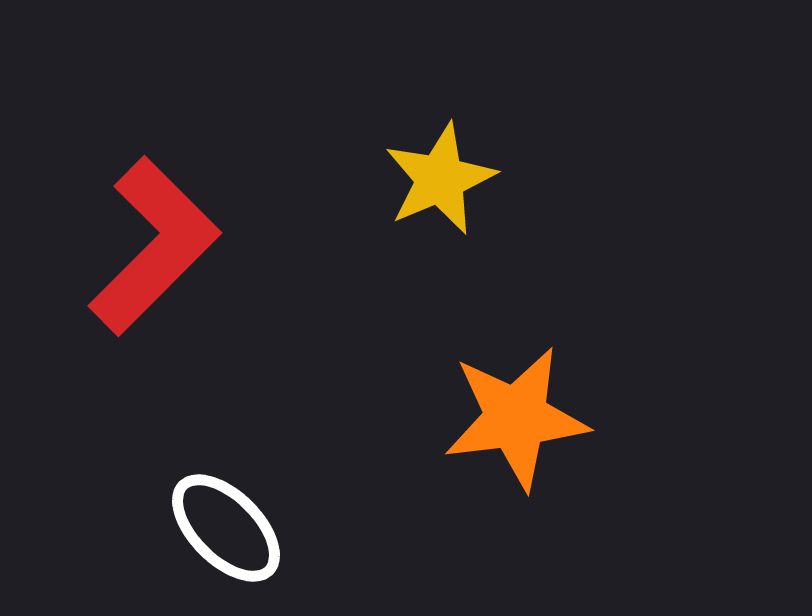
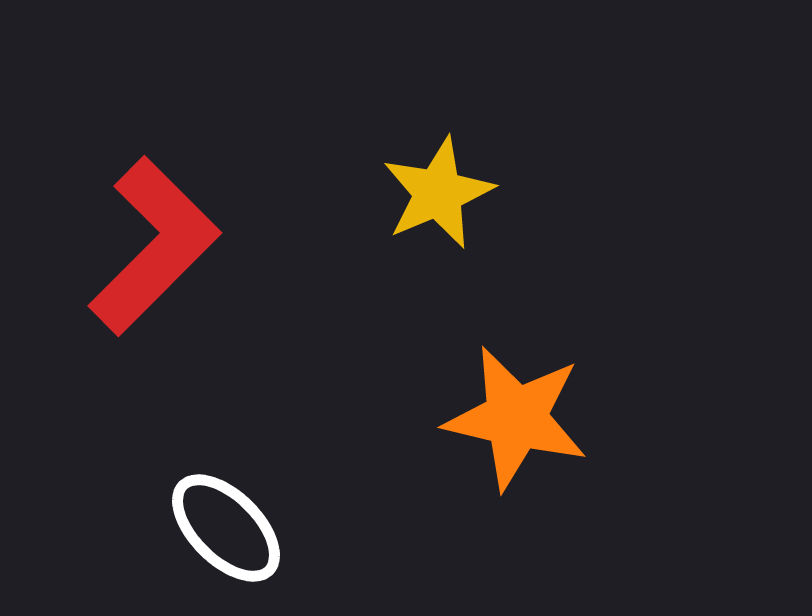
yellow star: moved 2 px left, 14 px down
orange star: rotated 20 degrees clockwise
